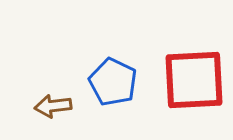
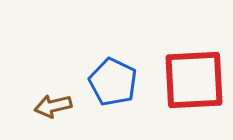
brown arrow: rotated 6 degrees counterclockwise
